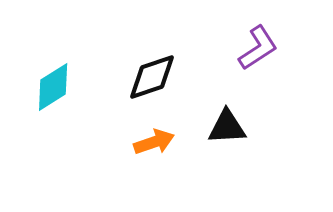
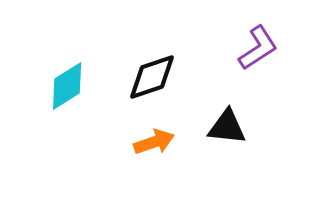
cyan diamond: moved 14 px right, 1 px up
black triangle: rotated 9 degrees clockwise
